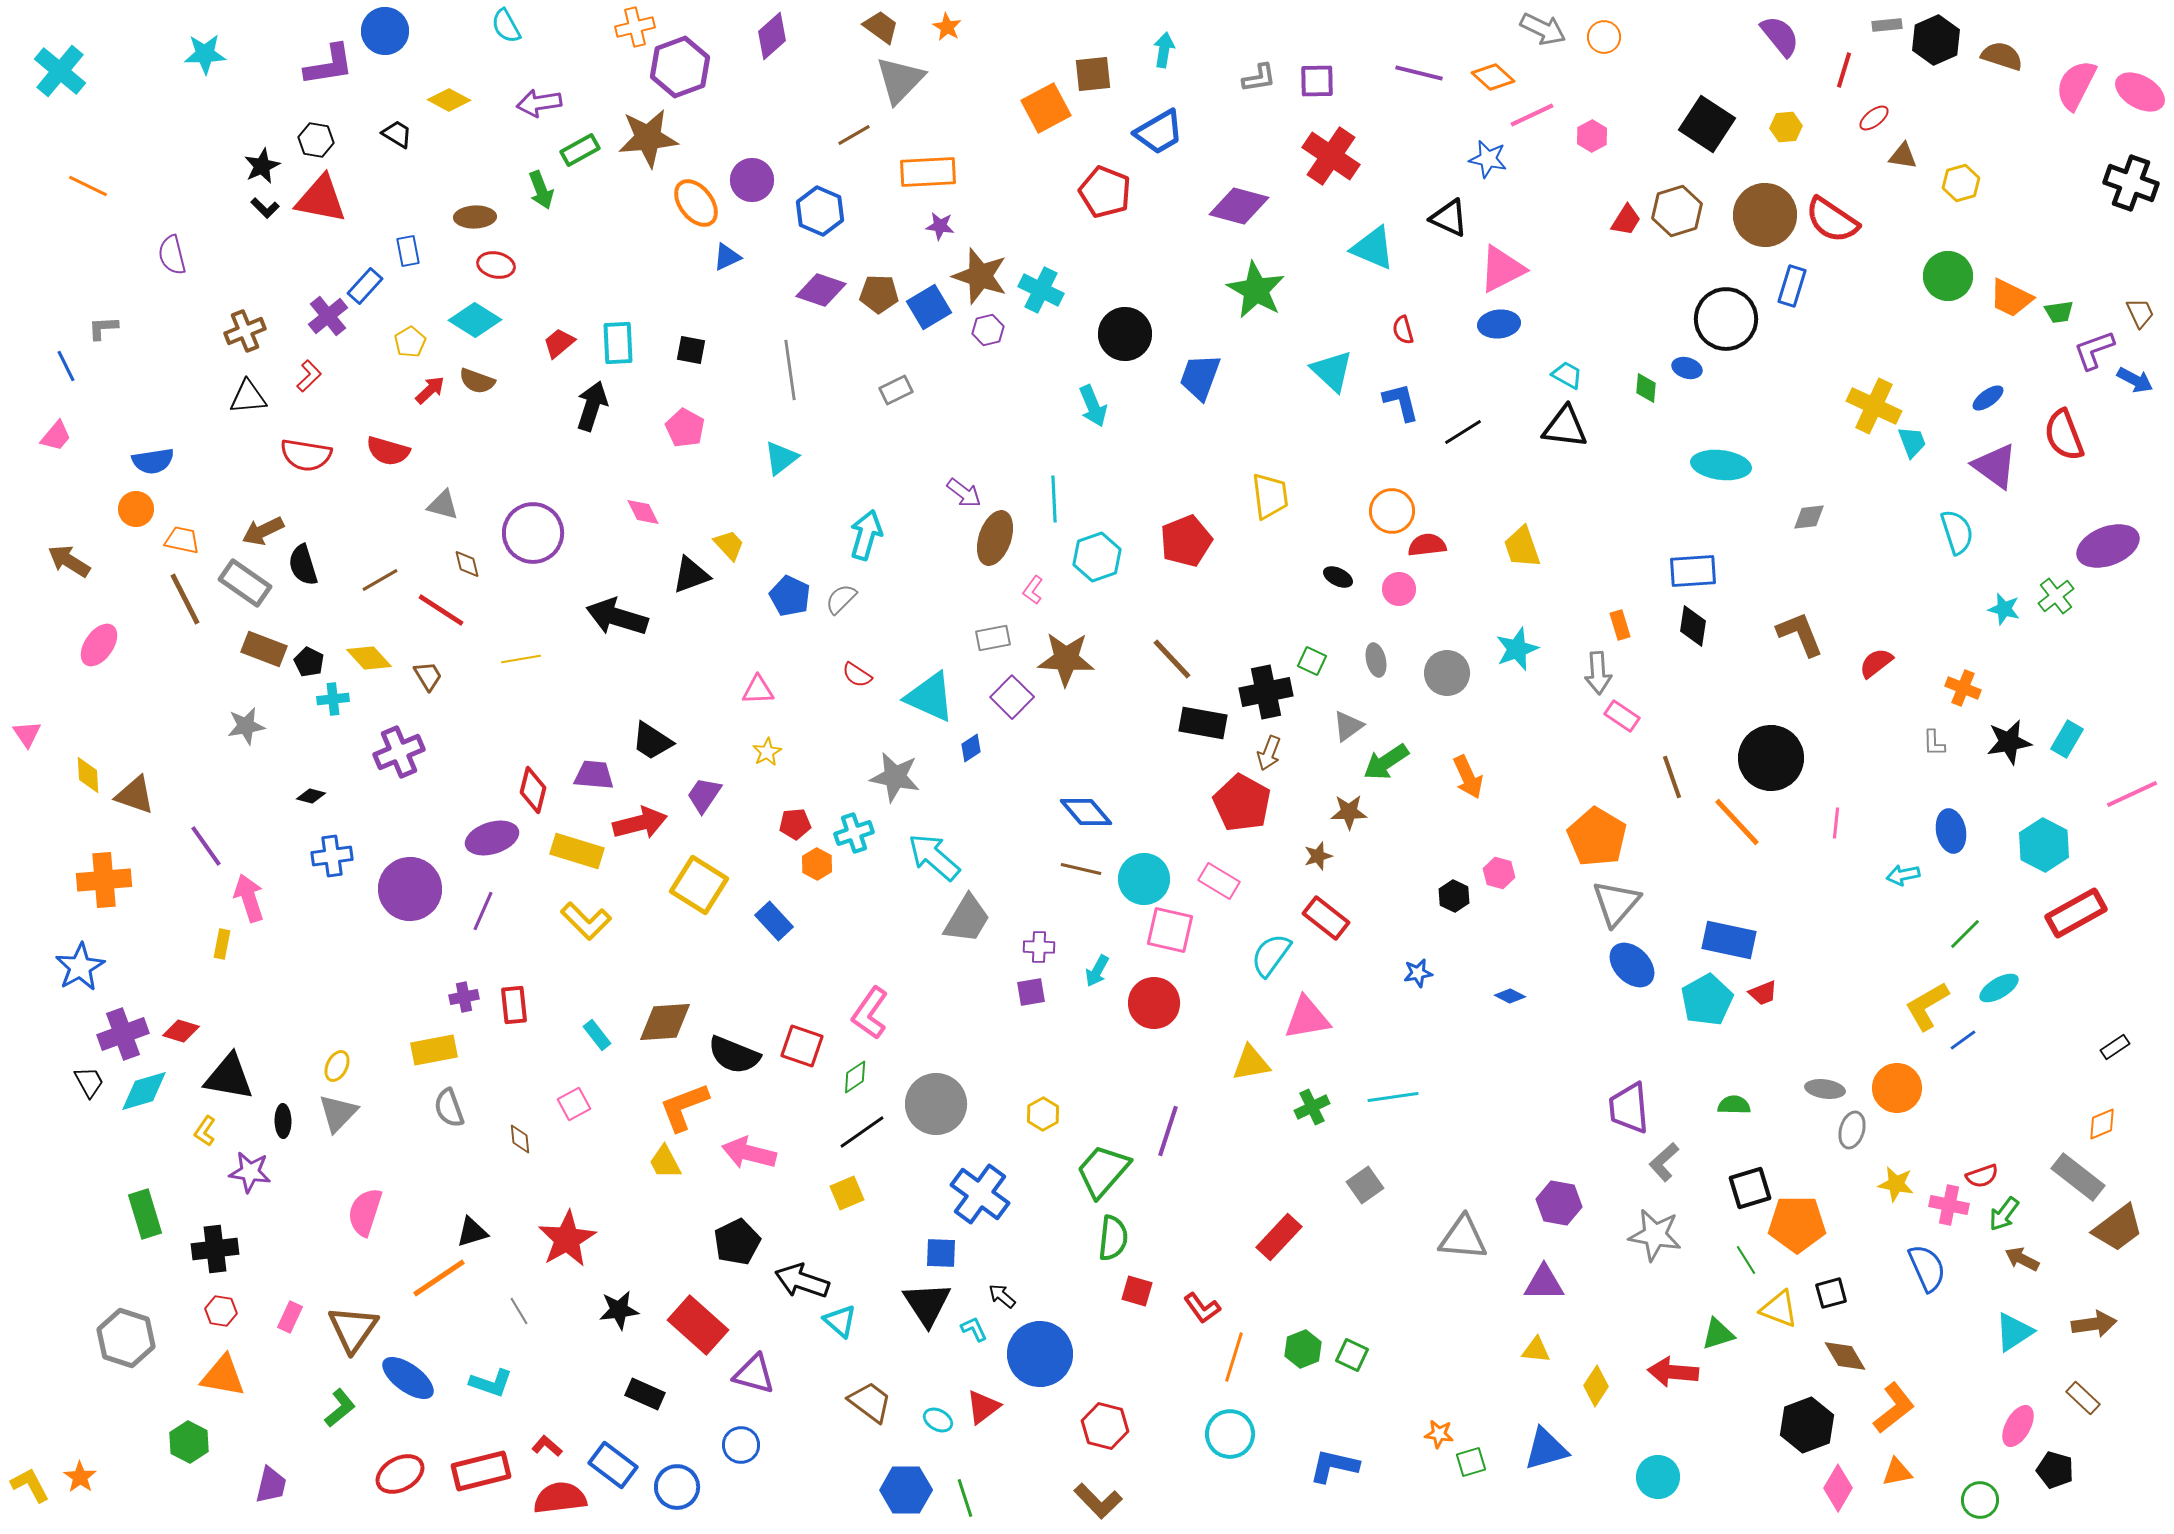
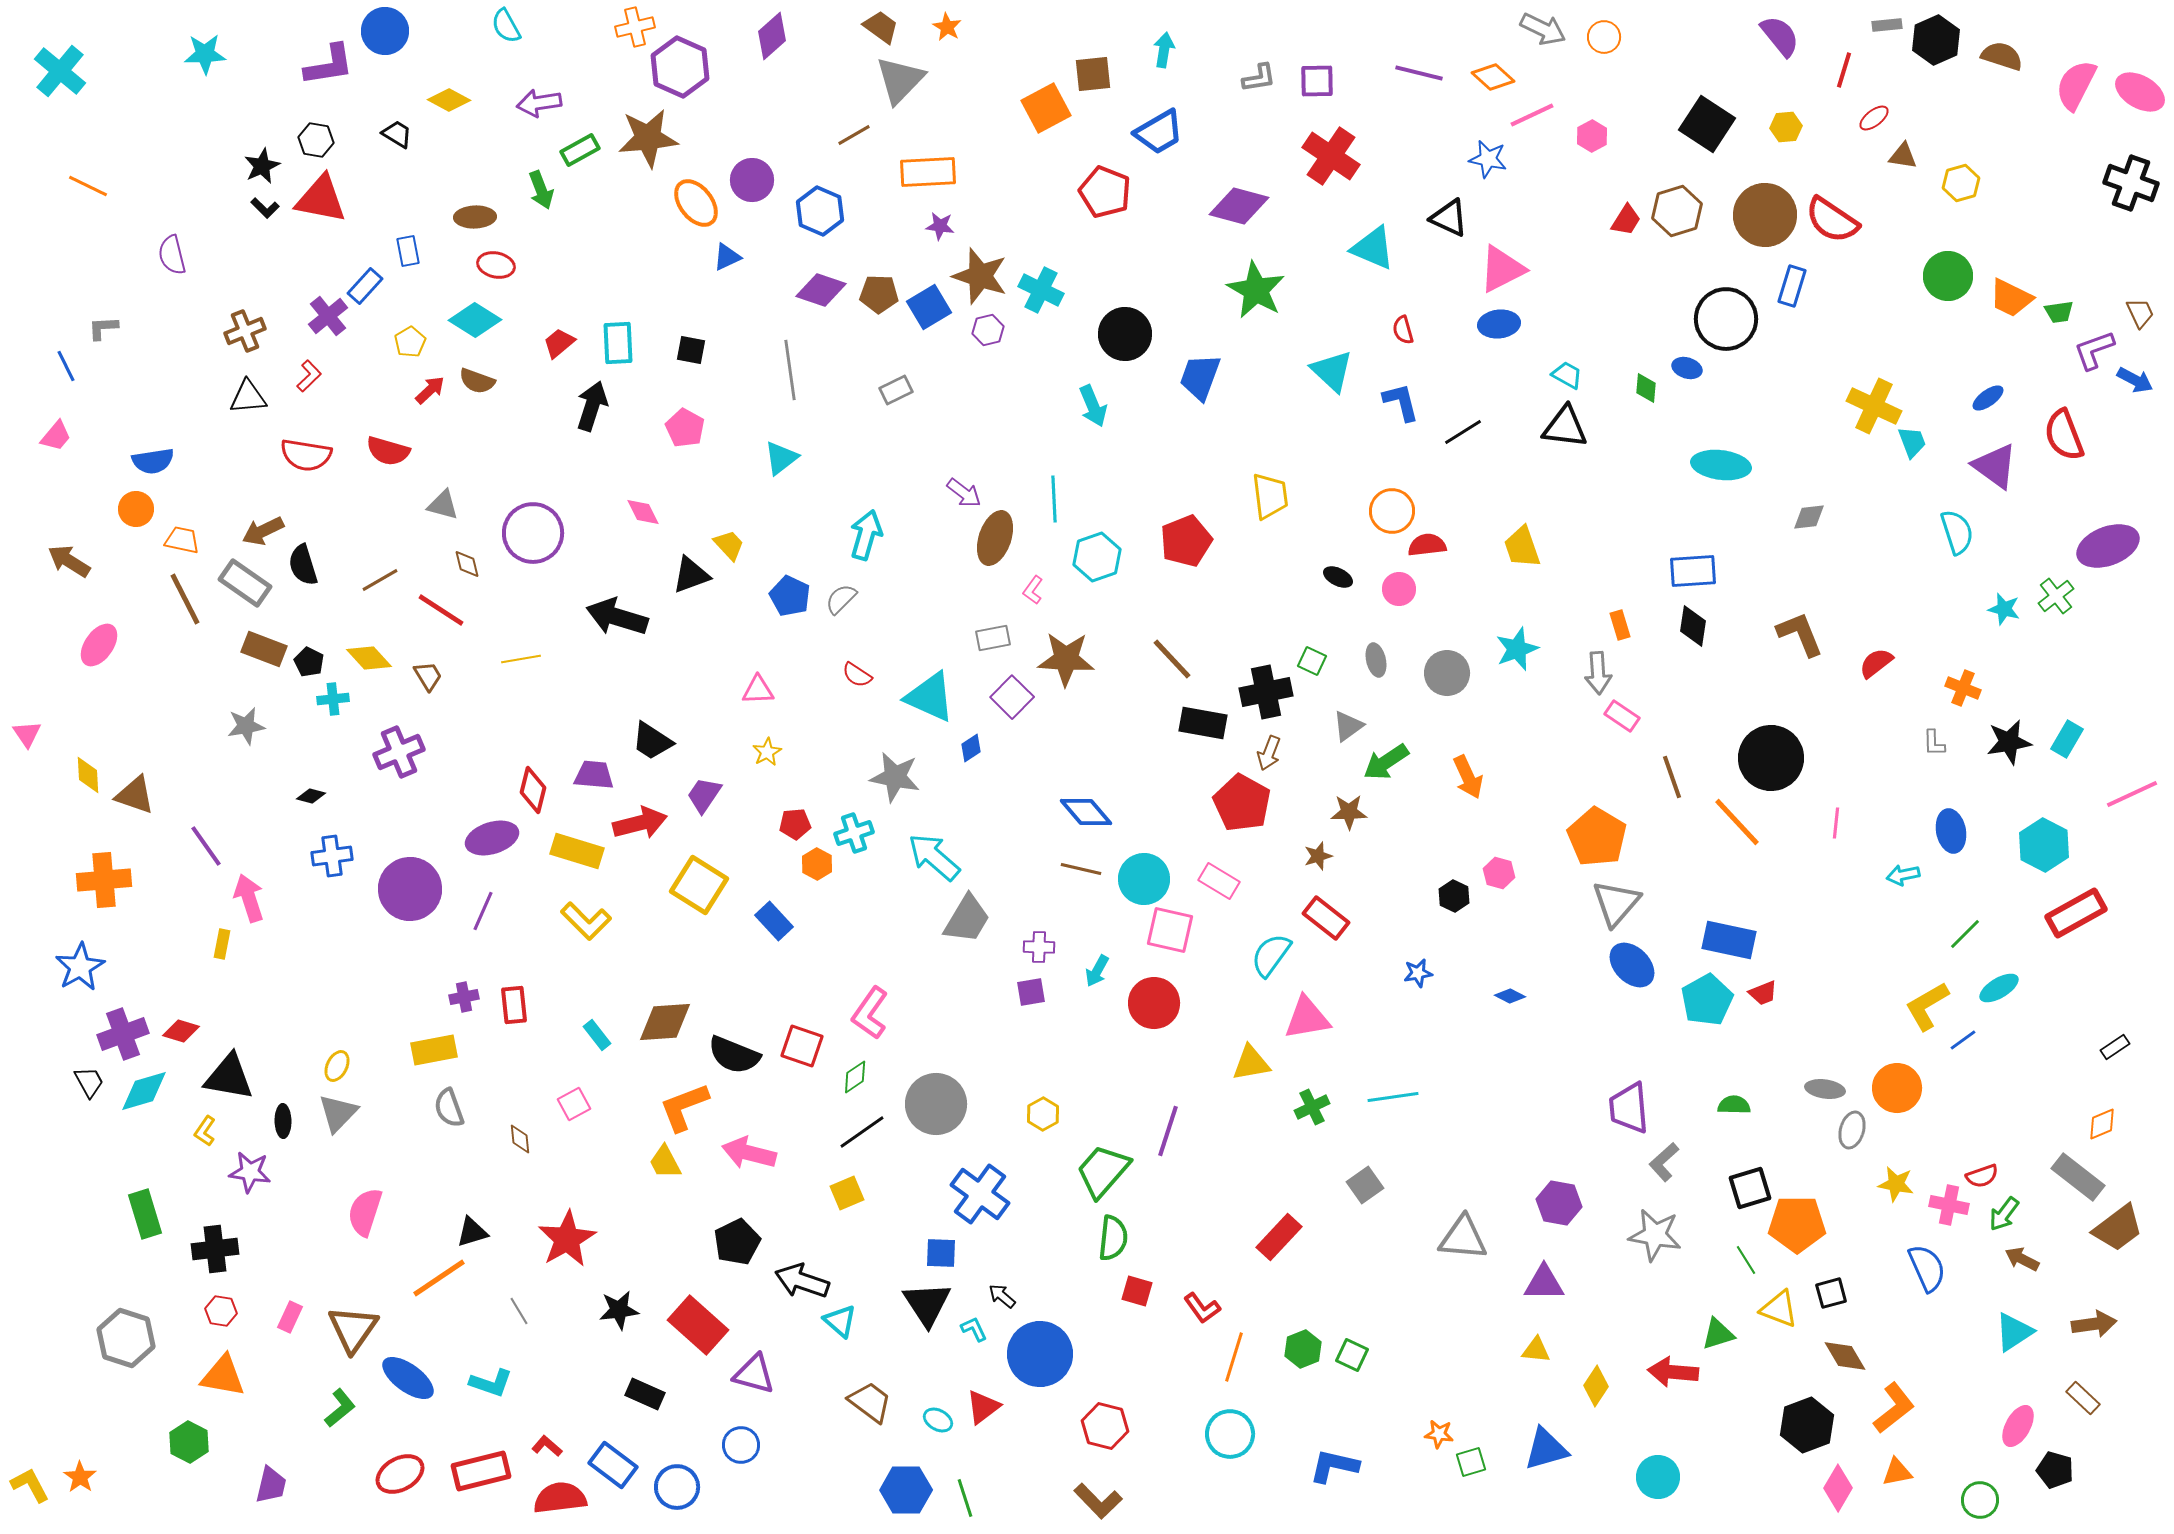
purple hexagon at (680, 67): rotated 16 degrees counterclockwise
